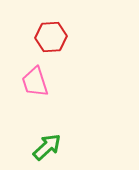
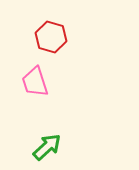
red hexagon: rotated 20 degrees clockwise
